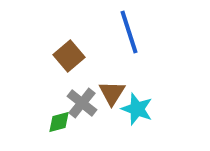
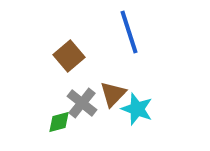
brown triangle: moved 1 px right, 1 px down; rotated 12 degrees clockwise
